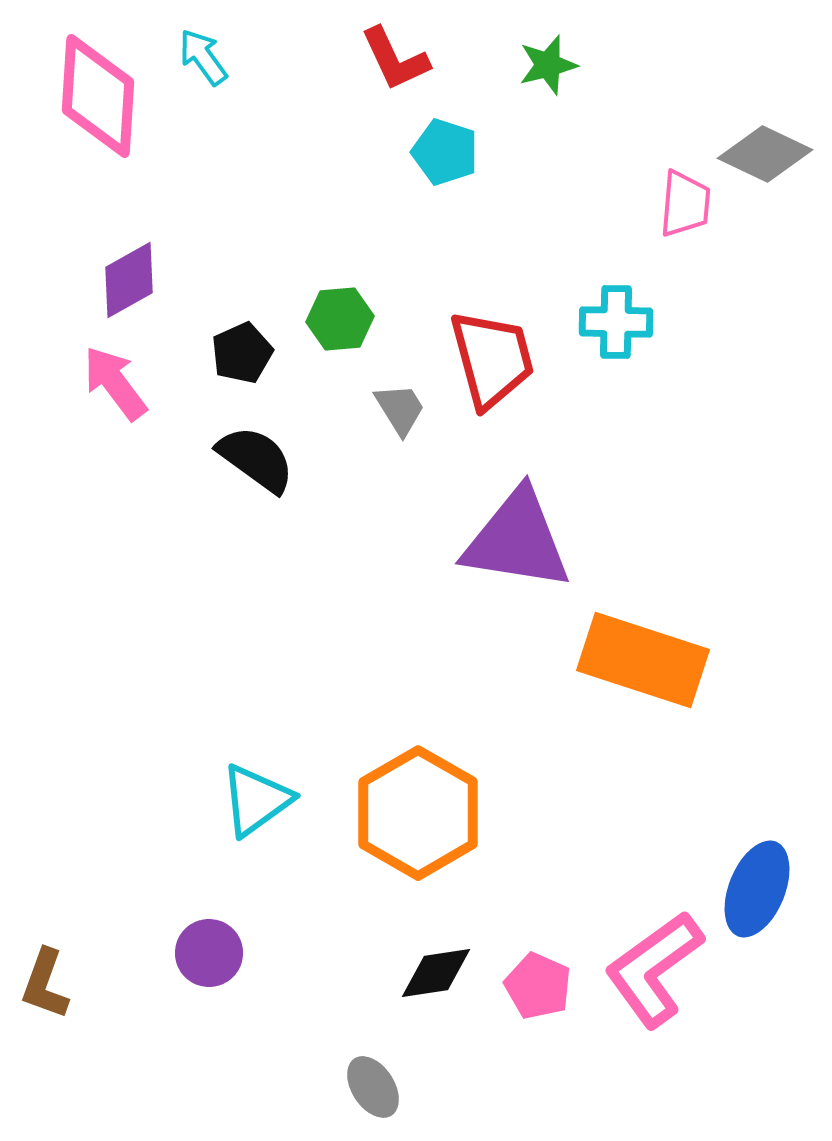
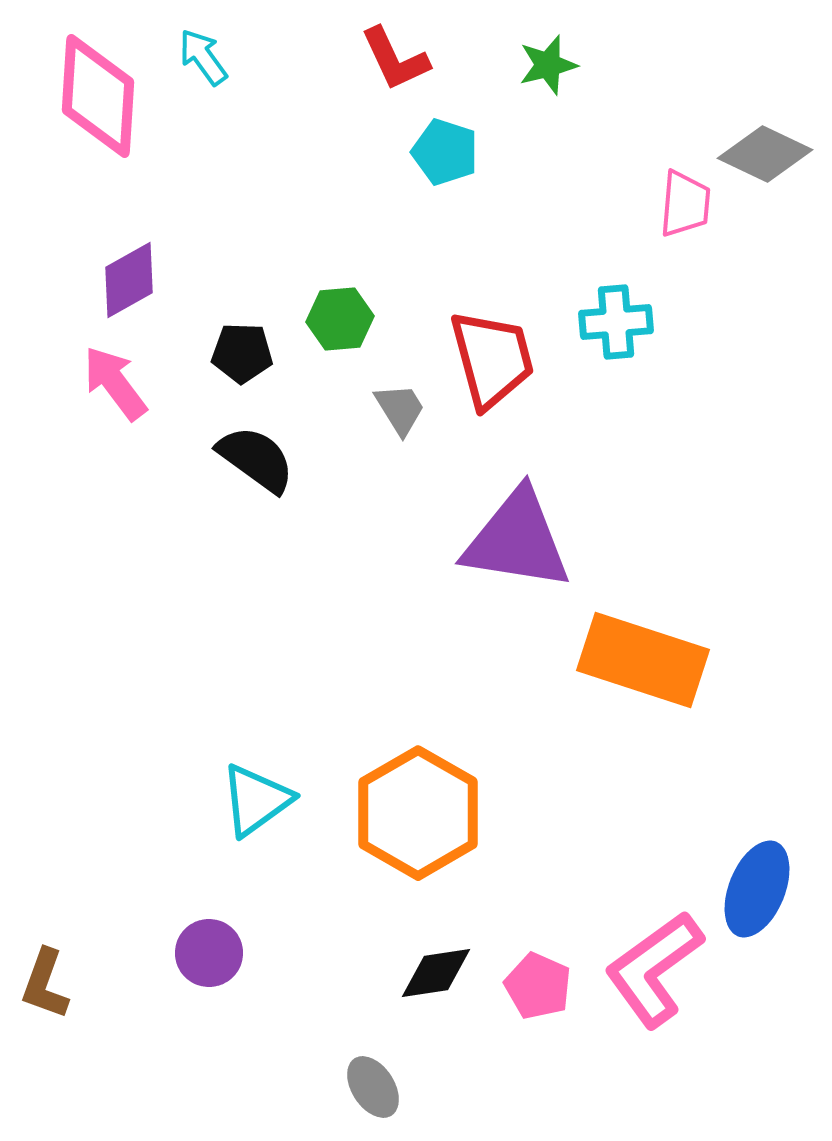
cyan cross: rotated 6 degrees counterclockwise
black pentagon: rotated 26 degrees clockwise
